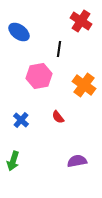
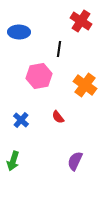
blue ellipse: rotated 35 degrees counterclockwise
orange cross: moved 1 px right
purple semicircle: moved 2 px left; rotated 54 degrees counterclockwise
